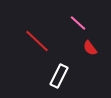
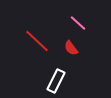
red semicircle: moved 19 px left
white rectangle: moved 3 px left, 5 px down
